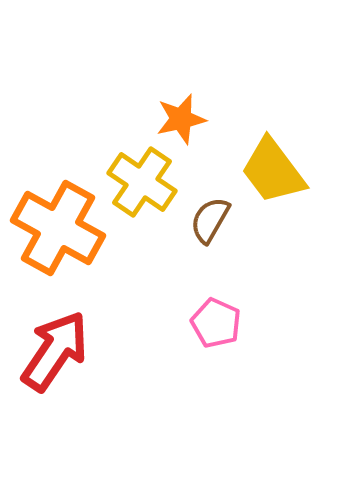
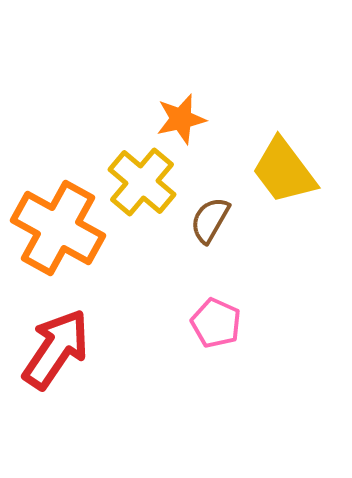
yellow trapezoid: moved 11 px right
yellow cross: rotated 6 degrees clockwise
red arrow: moved 1 px right, 2 px up
